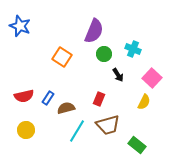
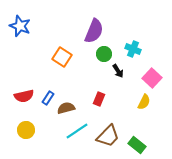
black arrow: moved 4 px up
brown trapezoid: moved 11 px down; rotated 30 degrees counterclockwise
cyan line: rotated 25 degrees clockwise
